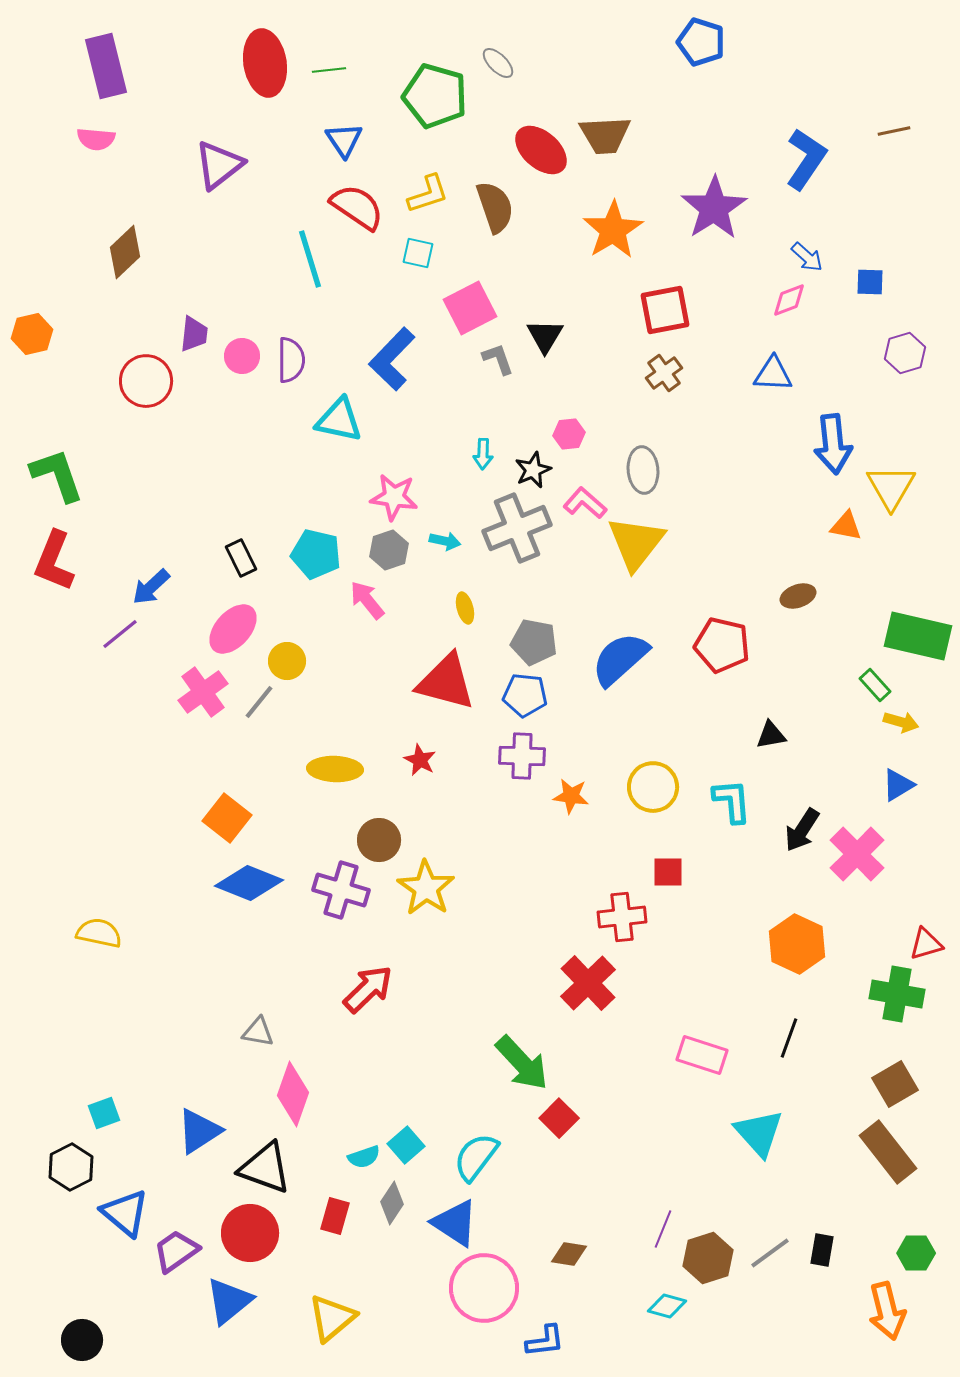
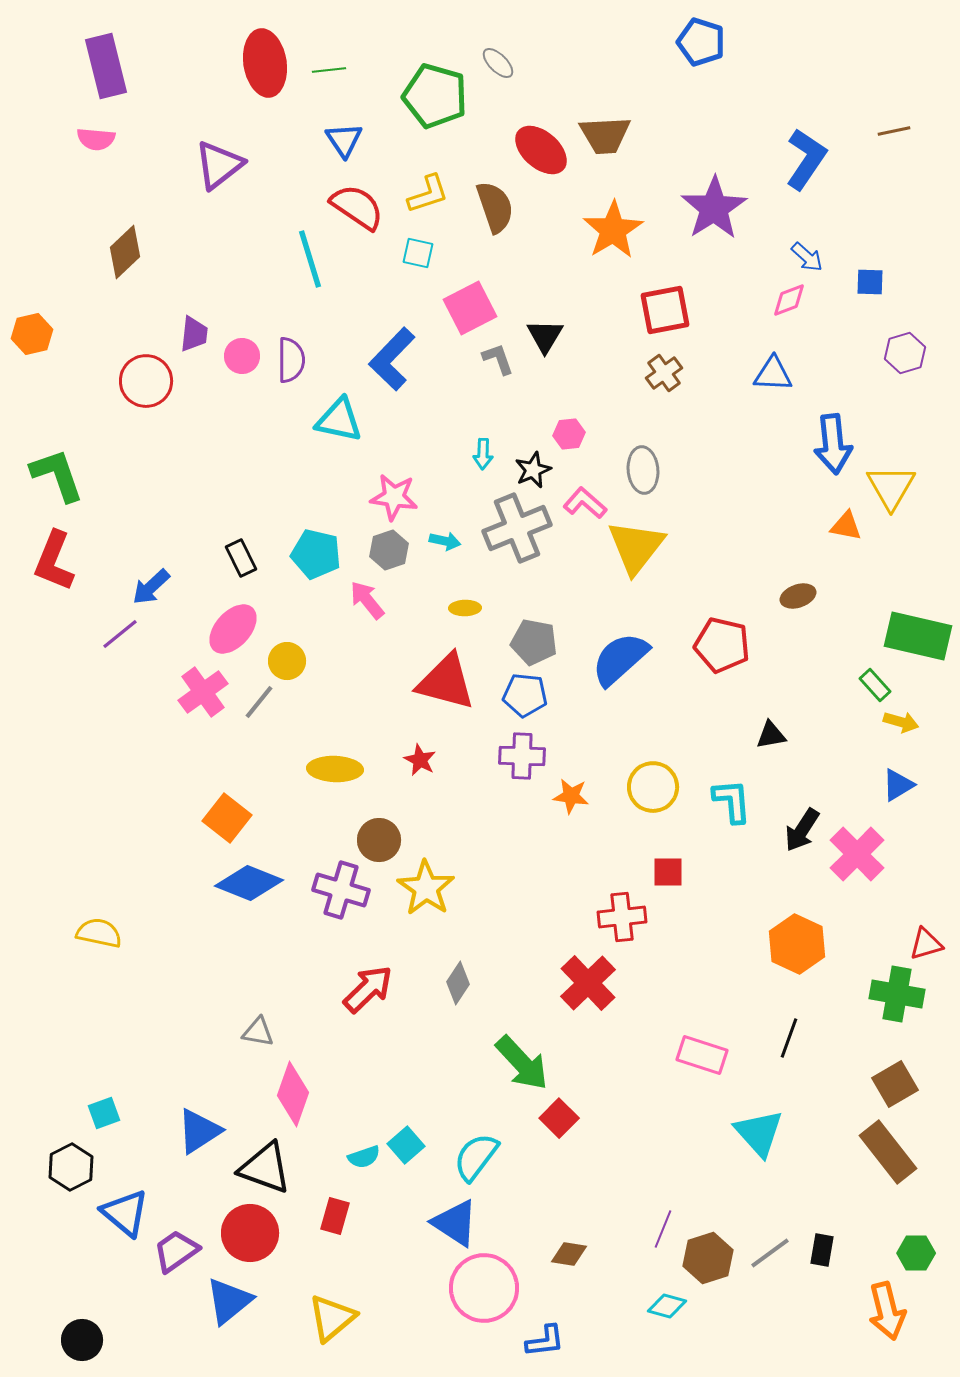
yellow triangle at (636, 543): moved 4 px down
yellow ellipse at (465, 608): rotated 76 degrees counterclockwise
gray diamond at (392, 1203): moved 66 px right, 220 px up
